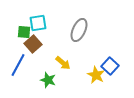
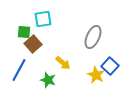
cyan square: moved 5 px right, 4 px up
gray ellipse: moved 14 px right, 7 px down
blue line: moved 1 px right, 5 px down
